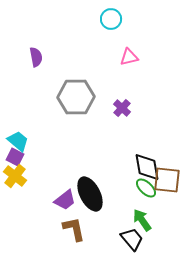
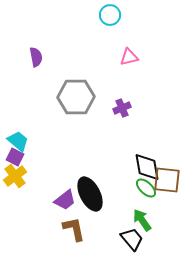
cyan circle: moved 1 px left, 4 px up
purple cross: rotated 24 degrees clockwise
yellow cross: rotated 15 degrees clockwise
